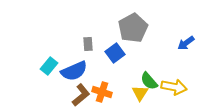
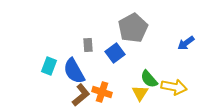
gray rectangle: moved 1 px down
cyan rectangle: rotated 18 degrees counterclockwise
blue semicircle: rotated 84 degrees clockwise
green semicircle: moved 2 px up
